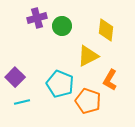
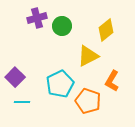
yellow diamond: rotated 45 degrees clockwise
orange L-shape: moved 2 px right, 1 px down
cyan pentagon: rotated 24 degrees clockwise
cyan line: rotated 14 degrees clockwise
